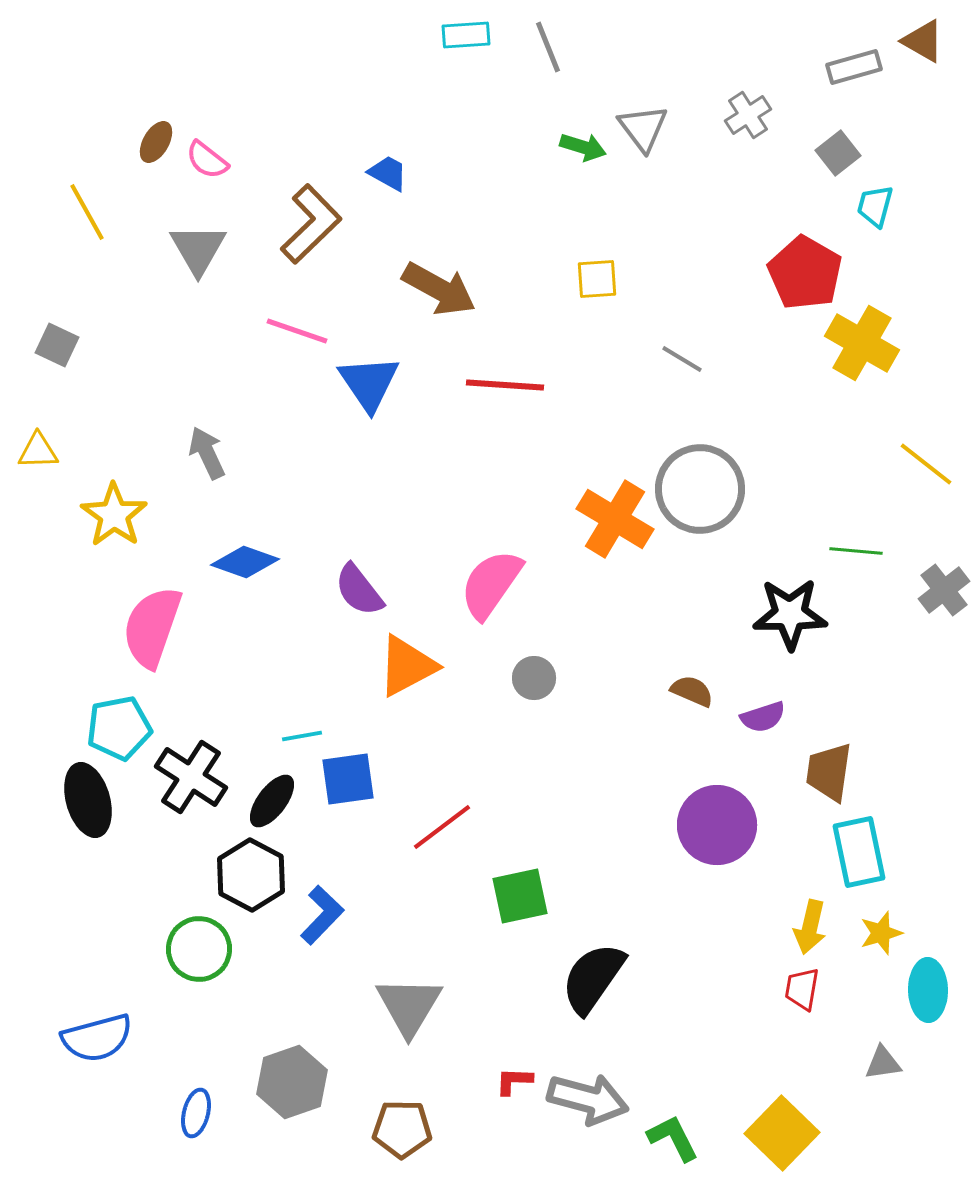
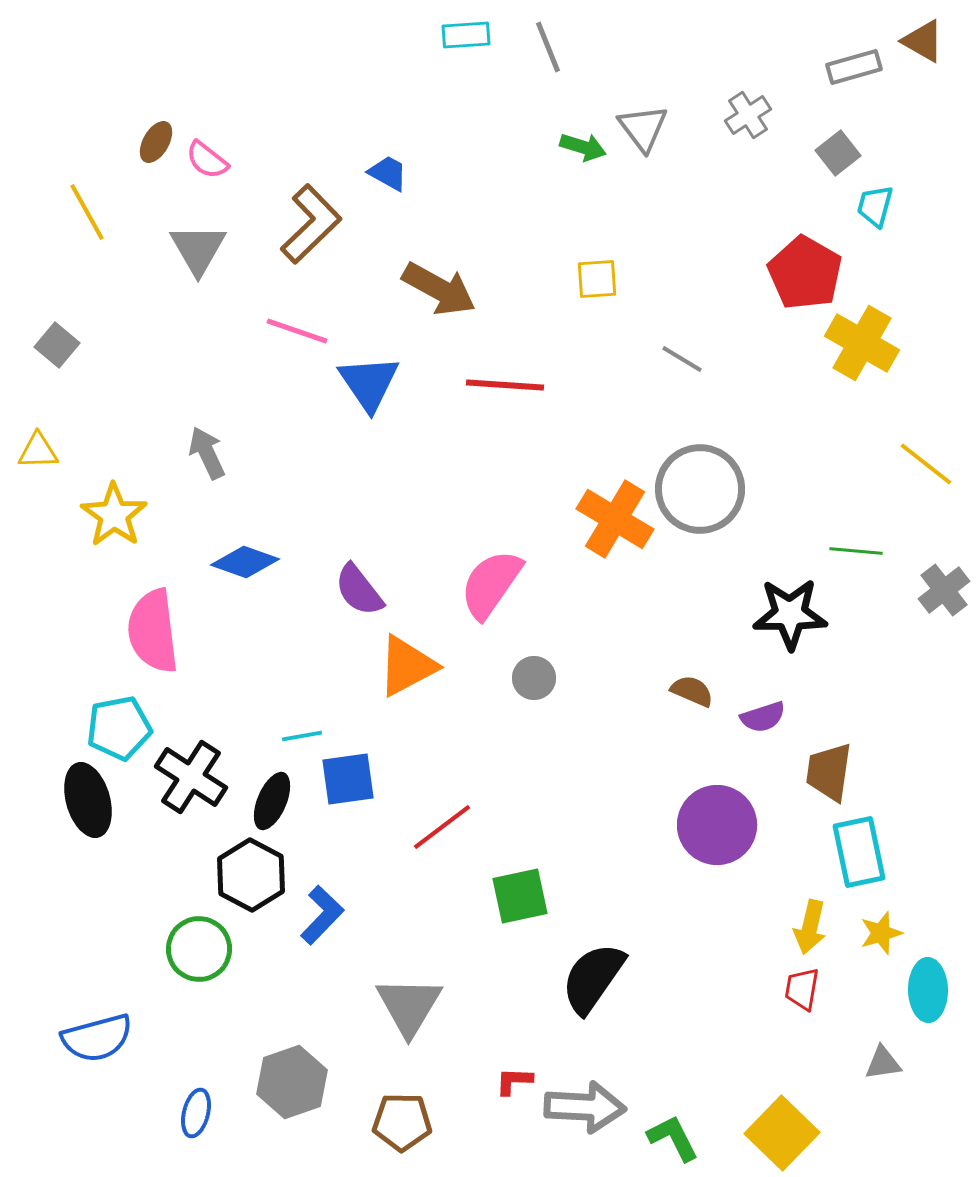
gray square at (57, 345): rotated 15 degrees clockwise
pink semicircle at (152, 627): moved 1 px right, 4 px down; rotated 26 degrees counterclockwise
black ellipse at (272, 801): rotated 14 degrees counterclockwise
gray arrow at (588, 1099): moved 3 px left, 8 px down; rotated 12 degrees counterclockwise
brown pentagon at (402, 1129): moved 7 px up
